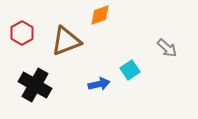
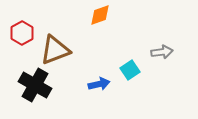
brown triangle: moved 11 px left, 9 px down
gray arrow: moved 5 px left, 4 px down; rotated 50 degrees counterclockwise
